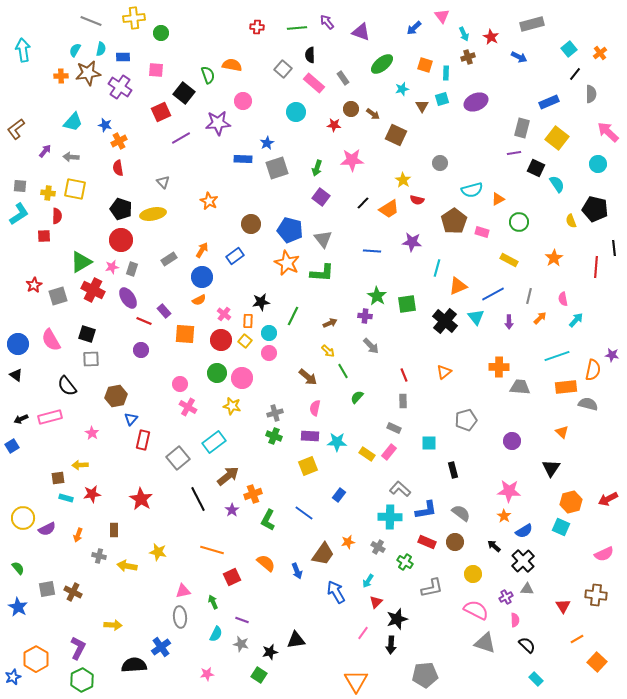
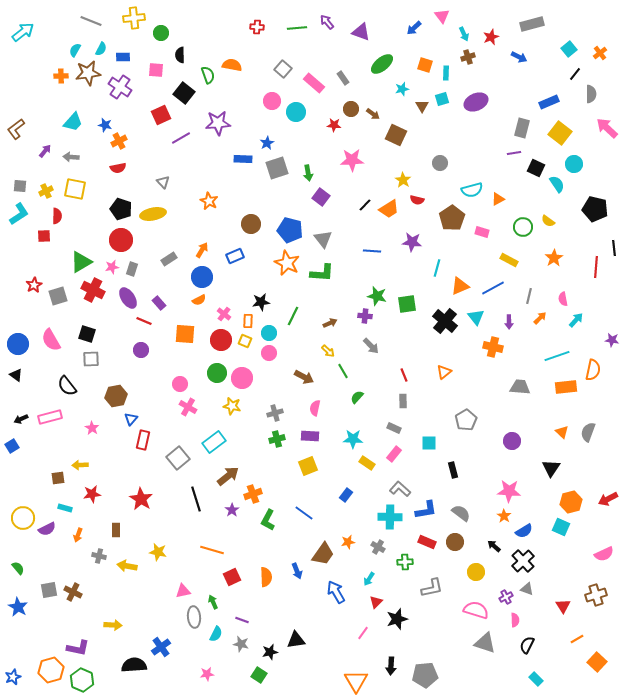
red star at (491, 37): rotated 21 degrees clockwise
cyan semicircle at (101, 49): rotated 16 degrees clockwise
cyan arrow at (23, 50): moved 18 px up; rotated 60 degrees clockwise
black semicircle at (310, 55): moved 130 px left
pink circle at (243, 101): moved 29 px right
red square at (161, 112): moved 3 px down
pink arrow at (608, 132): moved 1 px left, 4 px up
yellow square at (557, 138): moved 3 px right, 5 px up
cyan circle at (598, 164): moved 24 px left
red semicircle at (118, 168): rotated 91 degrees counterclockwise
green arrow at (317, 168): moved 9 px left, 5 px down; rotated 28 degrees counterclockwise
yellow cross at (48, 193): moved 2 px left, 2 px up; rotated 32 degrees counterclockwise
black line at (363, 203): moved 2 px right, 2 px down
brown pentagon at (454, 221): moved 2 px left, 3 px up
yellow semicircle at (571, 221): moved 23 px left; rotated 32 degrees counterclockwise
green circle at (519, 222): moved 4 px right, 5 px down
blue rectangle at (235, 256): rotated 12 degrees clockwise
orange triangle at (458, 286): moved 2 px right
blue line at (493, 294): moved 6 px up
green star at (377, 296): rotated 18 degrees counterclockwise
purple rectangle at (164, 311): moved 5 px left, 8 px up
yellow square at (245, 341): rotated 16 degrees counterclockwise
purple star at (612, 355): moved 15 px up
orange cross at (499, 367): moved 6 px left, 20 px up; rotated 12 degrees clockwise
brown arrow at (308, 377): moved 4 px left; rotated 12 degrees counterclockwise
gray semicircle at (588, 404): moved 28 px down; rotated 84 degrees counterclockwise
gray pentagon at (466, 420): rotated 15 degrees counterclockwise
pink star at (92, 433): moved 5 px up
green cross at (274, 436): moved 3 px right, 3 px down; rotated 35 degrees counterclockwise
cyan star at (337, 442): moved 16 px right, 3 px up
pink rectangle at (389, 452): moved 5 px right, 2 px down
yellow rectangle at (367, 454): moved 9 px down
blue rectangle at (339, 495): moved 7 px right
cyan rectangle at (66, 498): moved 1 px left, 10 px down
black line at (198, 499): moved 2 px left; rotated 10 degrees clockwise
brown rectangle at (114, 530): moved 2 px right
green cross at (405, 562): rotated 35 degrees counterclockwise
orange semicircle at (266, 563): moved 14 px down; rotated 48 degrees clockwise
yellow circle at (473, 574): moved 3 px right, 2 px up
cyan arrow at (368, 581): moved 1 px right, 2 px up
gray square at (47, 589): moved 2 px right, 1 px down
gray triangle at (527, 589): rotated 16 degrees clockwise
brown cross at (596, 595): rotated 25 degrees counterclockwise
pink semicircle at (476, 610): rotated 10 degrees counterclockwise
gray ellipse at (180, 617): moved 14 px right
black arrow at (391, 645): moved 21 px down
black semicircle at (527, 645): rotated 108 degrees counterclockwise
purple L-shape at (78, 648): rotated 75 degrees clockwise
orange hexagon at (36, 659): moved 15 px right, 11 px down; rotated 15 degrees clockwise
green hexagon at (82, 680): rotated 10 degrees counterclockwise
